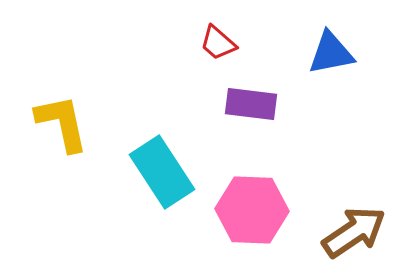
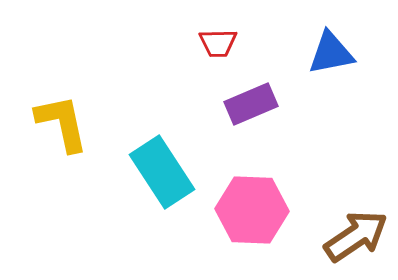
red trapezoid: rotated 42 degrees counterclockwise
purple rectangle: rotated 30 degrees counterclockwise
brown arrow: moved 2 px right, 4 px down
